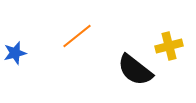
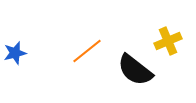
orange line: moved 10 px right, 15 px down
yellow cross: moved 1 px left, 5 px up; rotated 8 degrees counterclockwise
